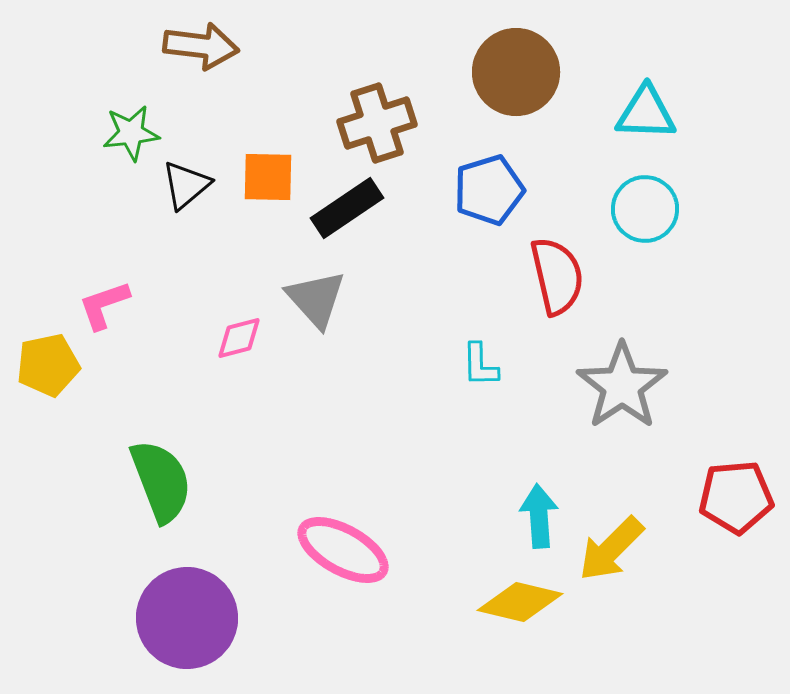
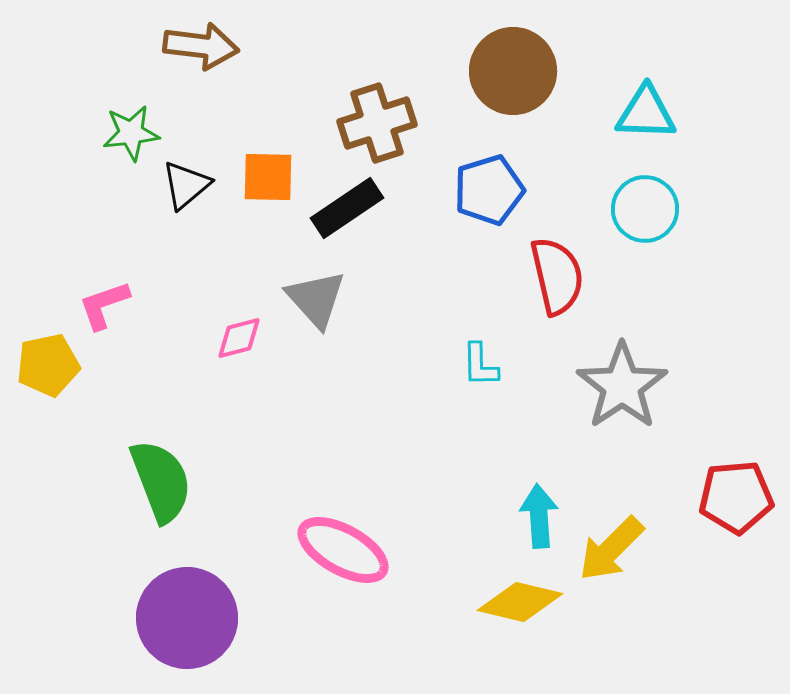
brown circle: moved 3 px left, 1 px up
